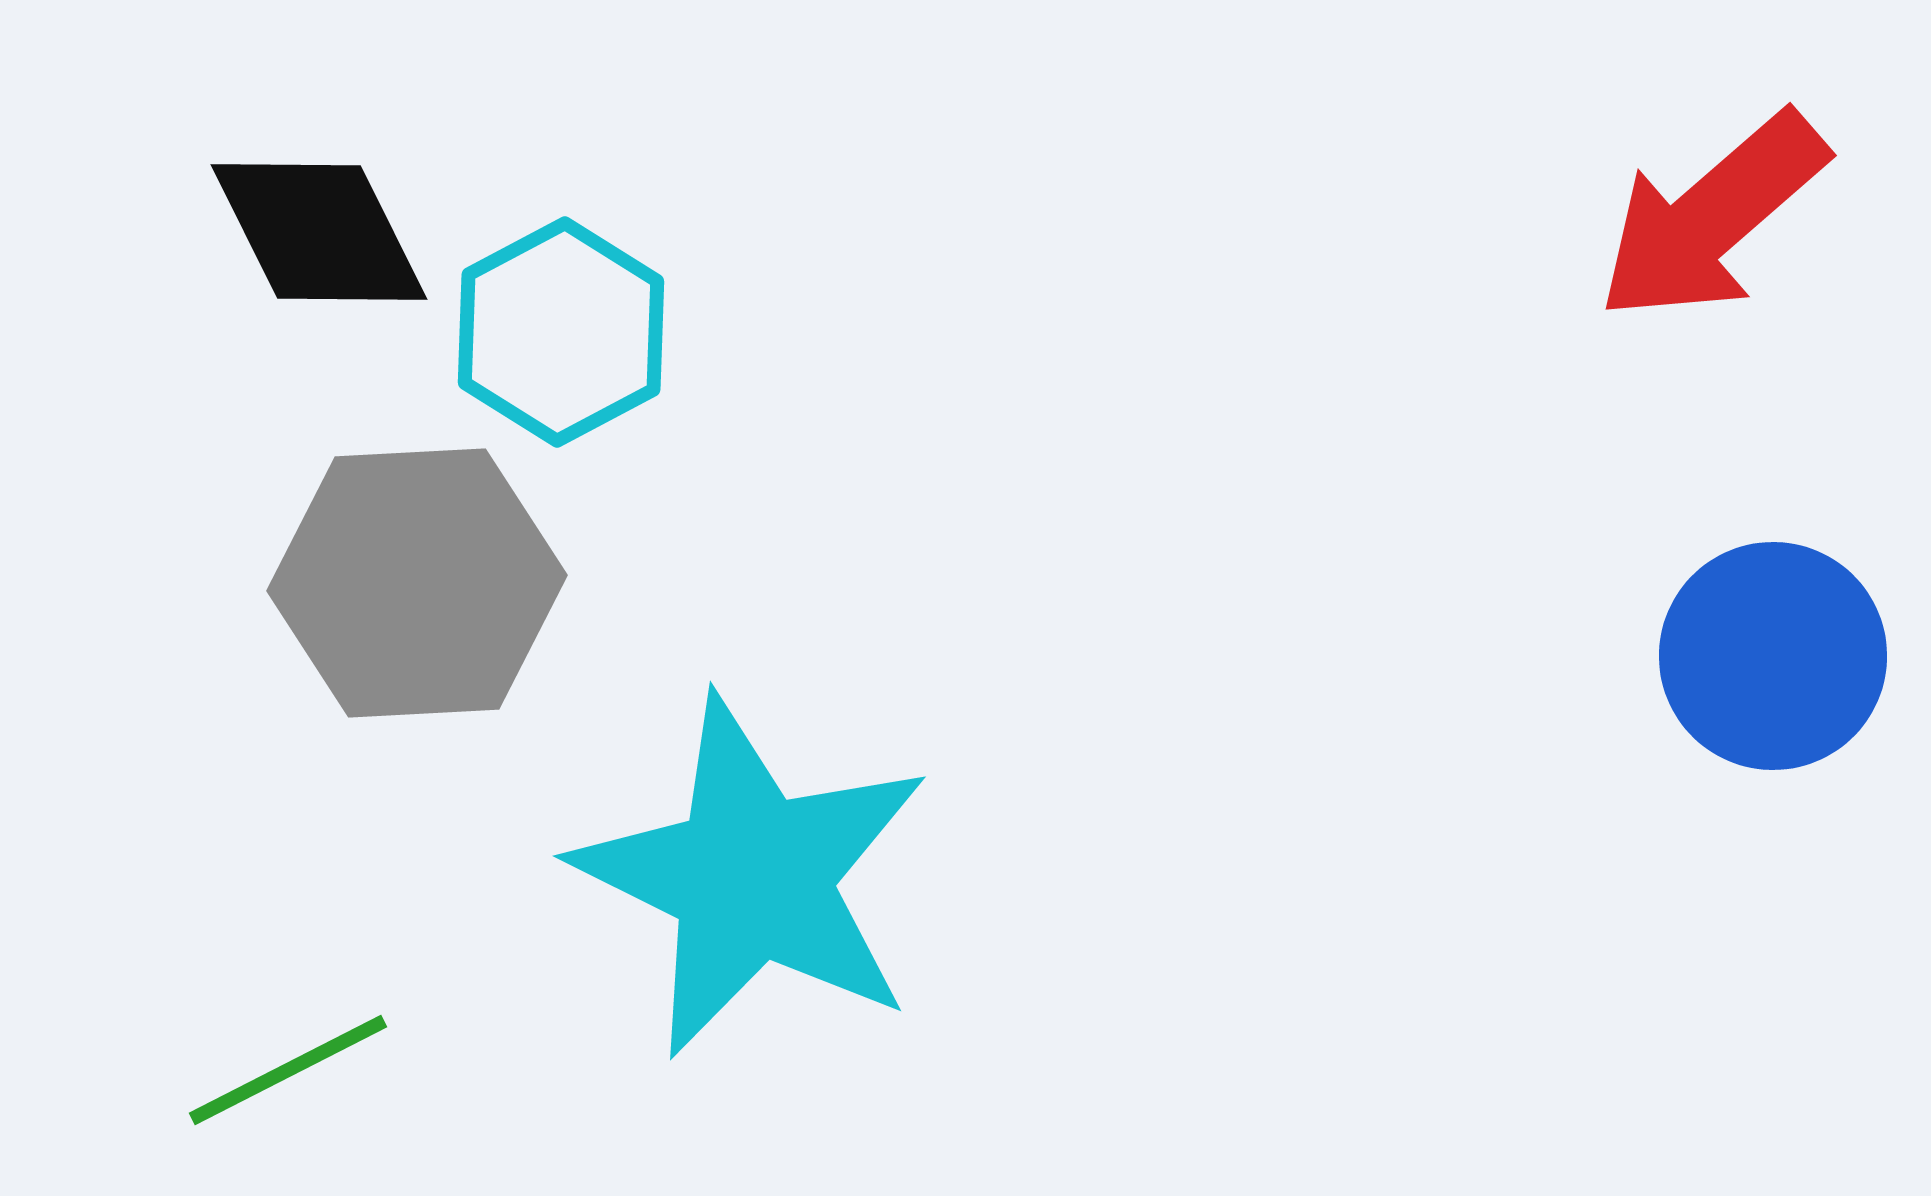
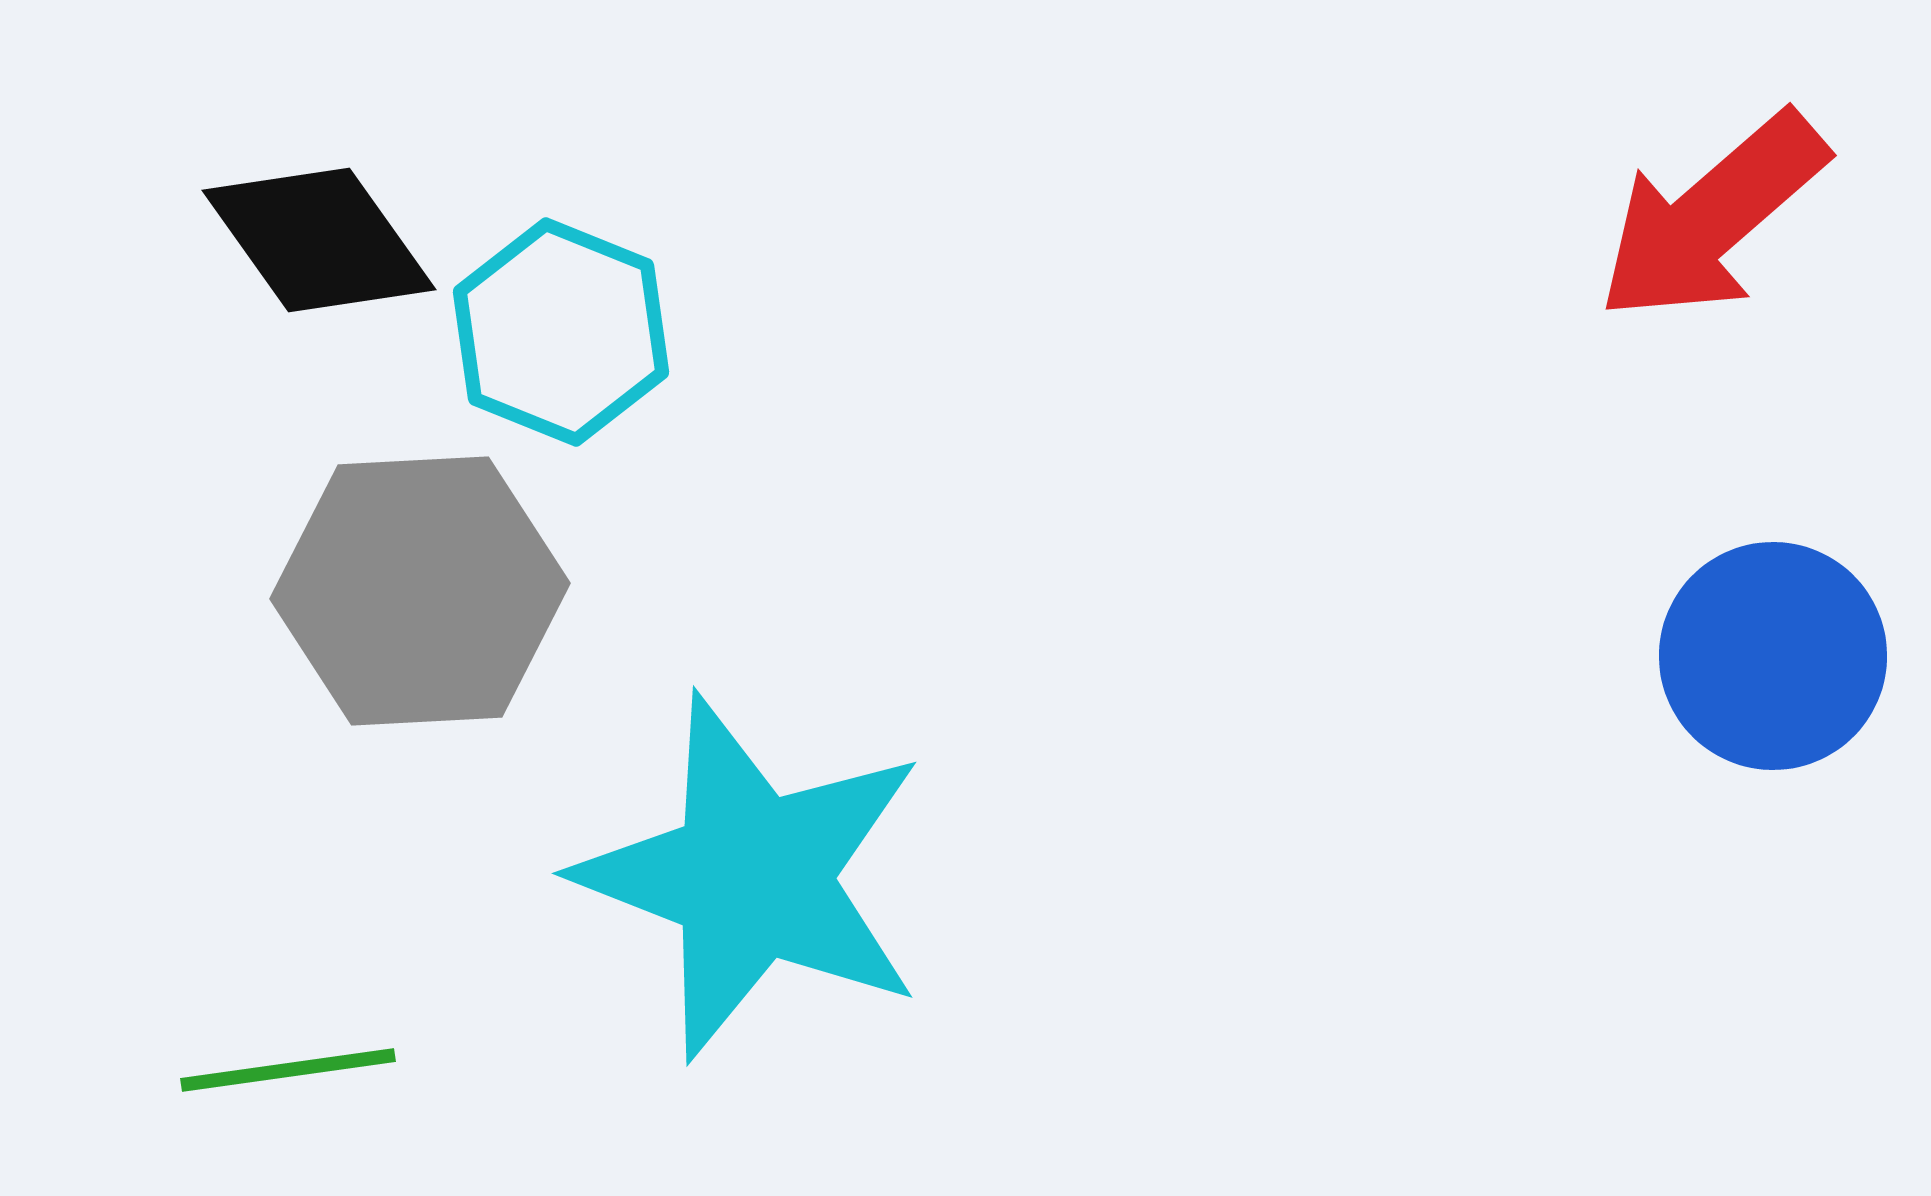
black diamond: moved 8 px down; rotated 9 degrees counterclockwise
cyan hexagon: rotated 10 degrees counterclockwise
gray hexagon: moved 3 px right, 8 px down
cyan star: rotated 5 degrees counterclockwise
green line: rotated 19 degrees clockwise
